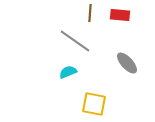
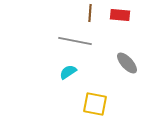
gray line: rotated 24 degrees counterclockwise
cyan semicircle: rotated 12 degrees counterclockwise
yellow square: moved 1 px right
